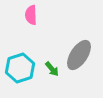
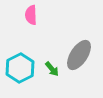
cyan hexagon: rotated 8 degrees counterclockwise
